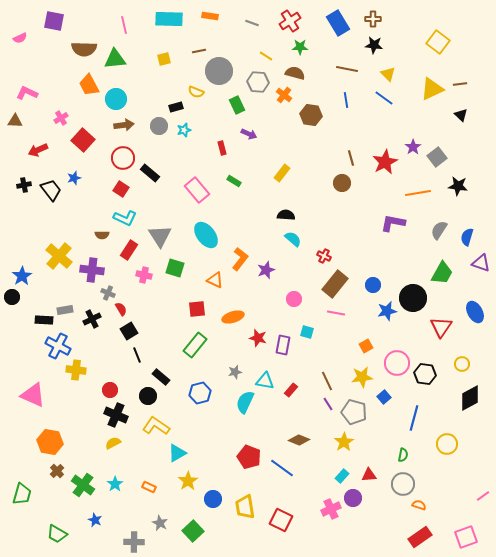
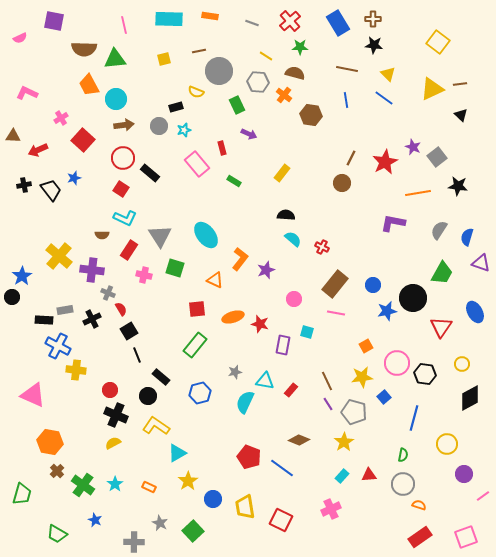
red cross at (290, 21): rotated 10 degrees counterclockwise
brown triangle at (15, 121): moved 2 px left, 15 px down
purple star at (413, 147): rotated 14 degrees counterclockwise
brown line at (351, 158): rotated 42 degrees clockwise
pink rectangle at (197, 190): moved 26 px up
red cross at (324, 256): moved 2 px left, 9 px up
red star at (258, 338): moved 2 px right, 14 px up
purple circle at (353, 498): moved 111 px right, 24 px up
